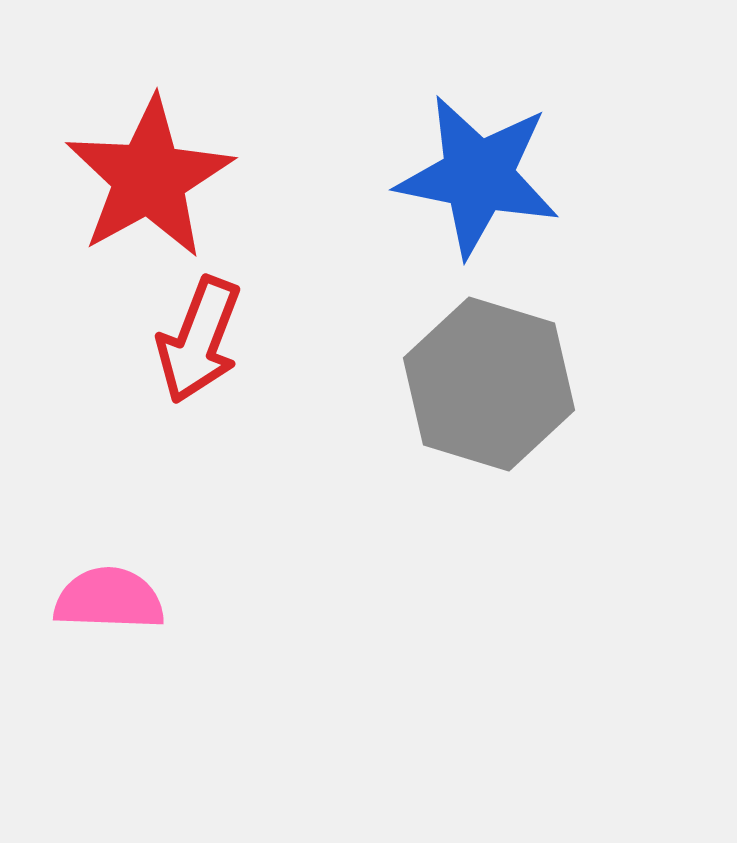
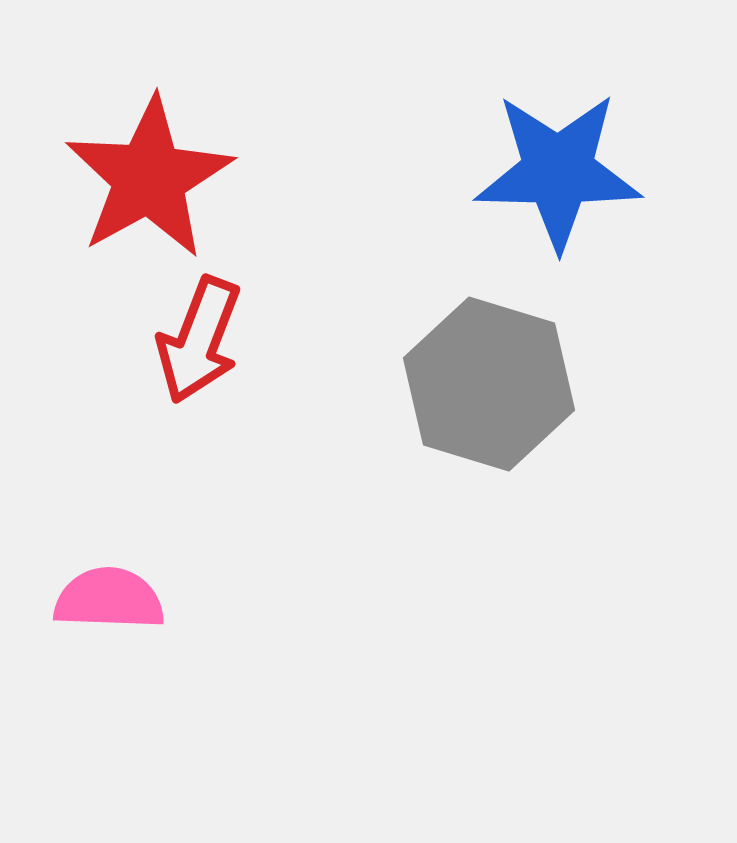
blue star: moved 80 px right, 5 px up; rotated 10 degrees counterclockwise
